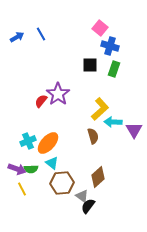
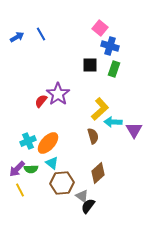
purple arrow: rotated 114 degrees clockwise
brown diamond: moved 4 px up
yellow line: moved 2 px left, 1 px down
